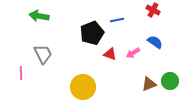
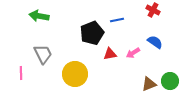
red triangle: rotated 32 degrees counterclockwise
yellow circle: moved 8 px left, 13 px up
